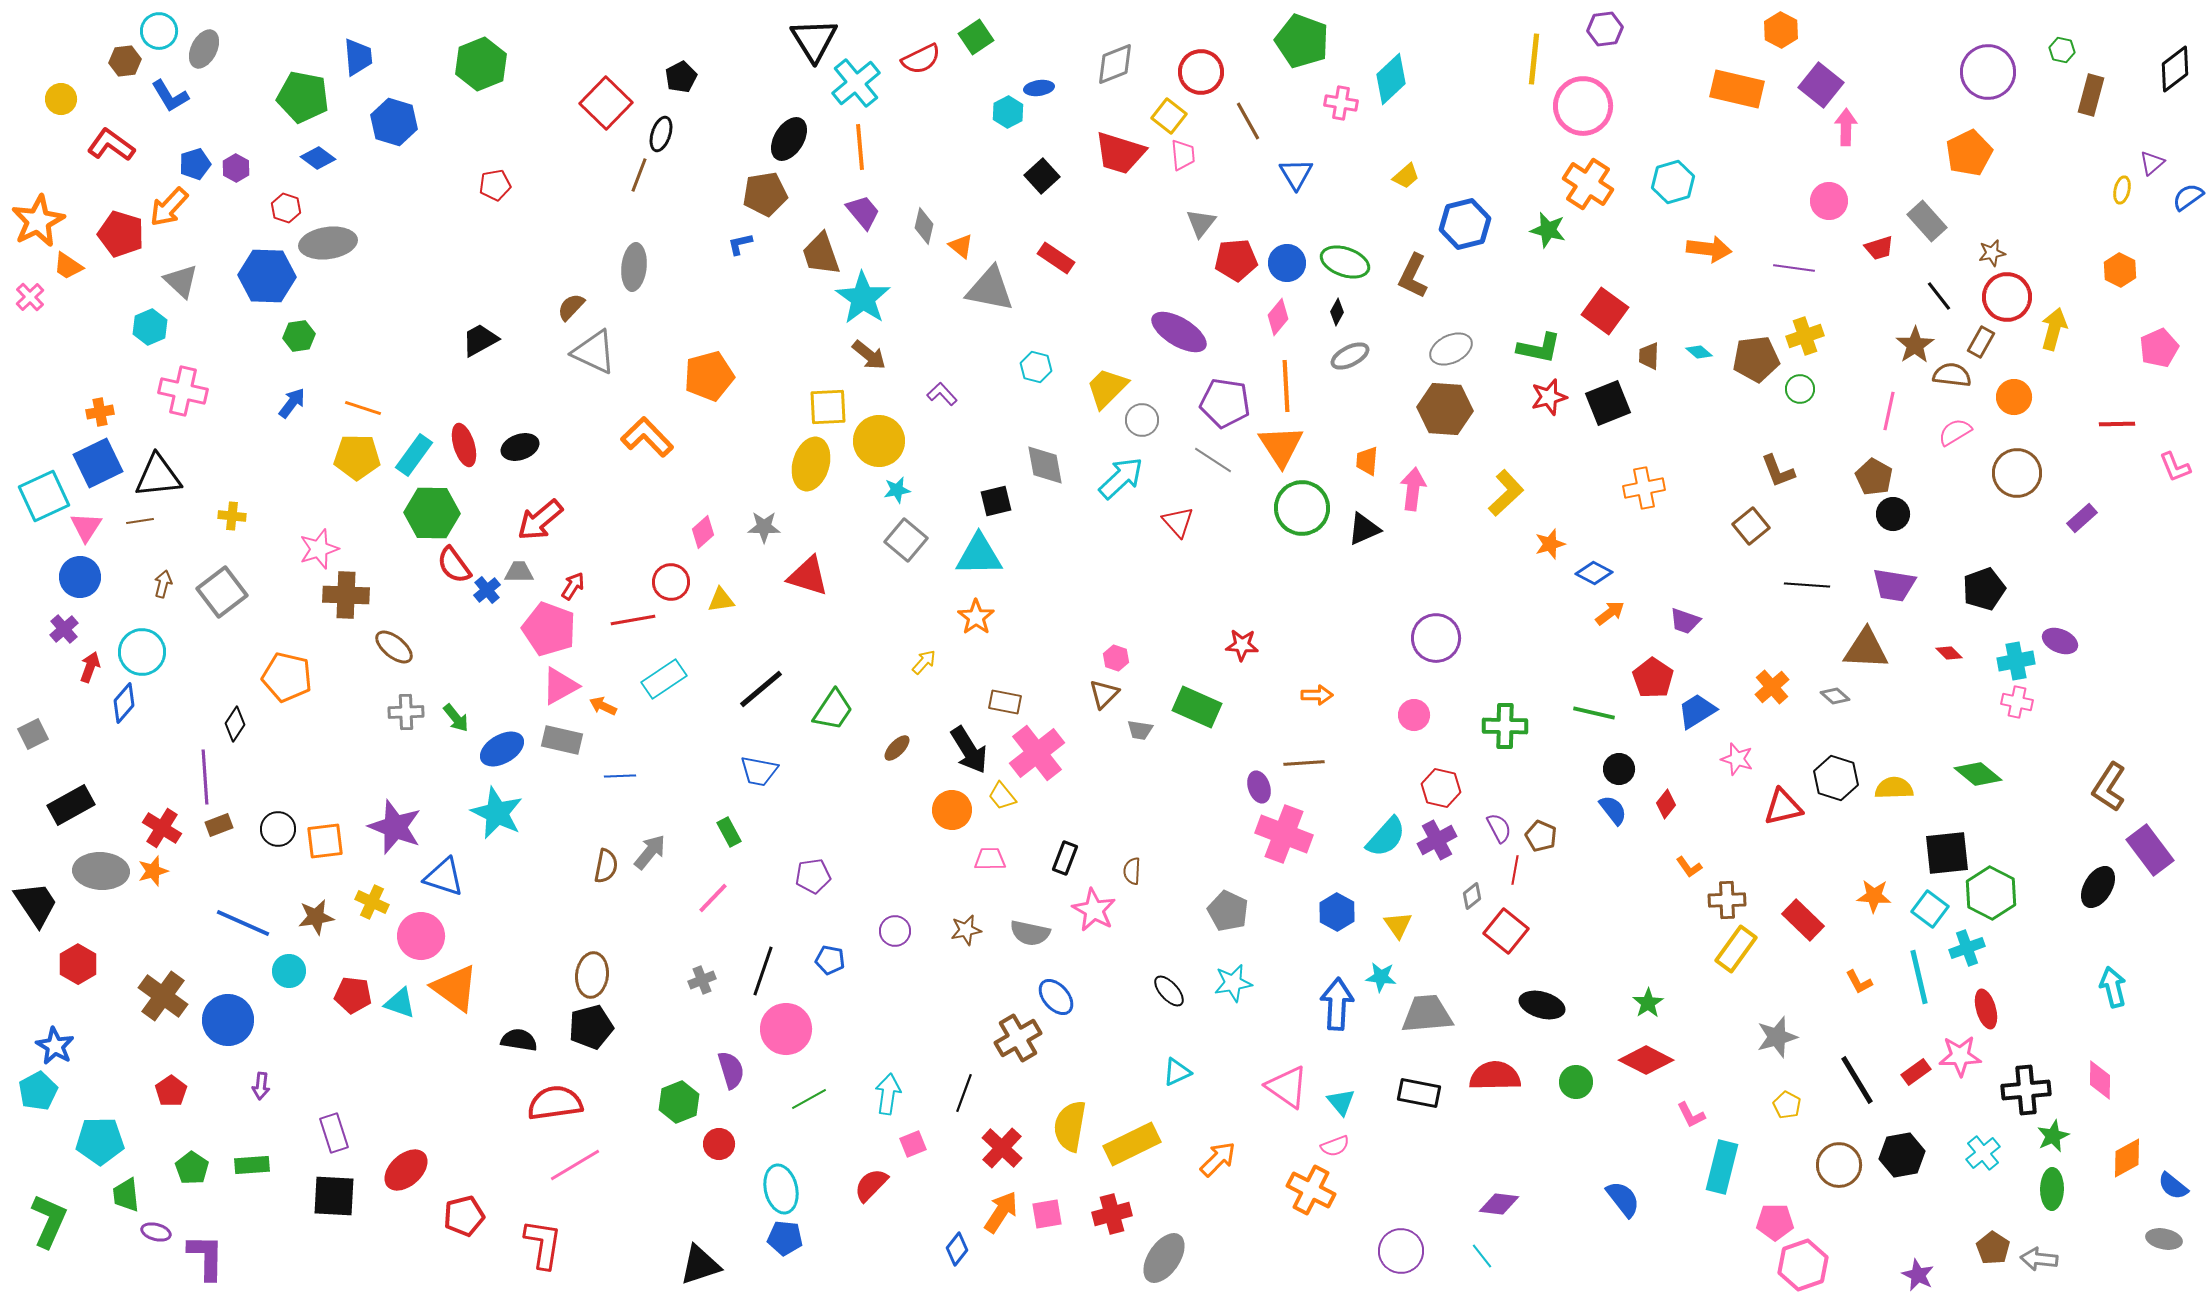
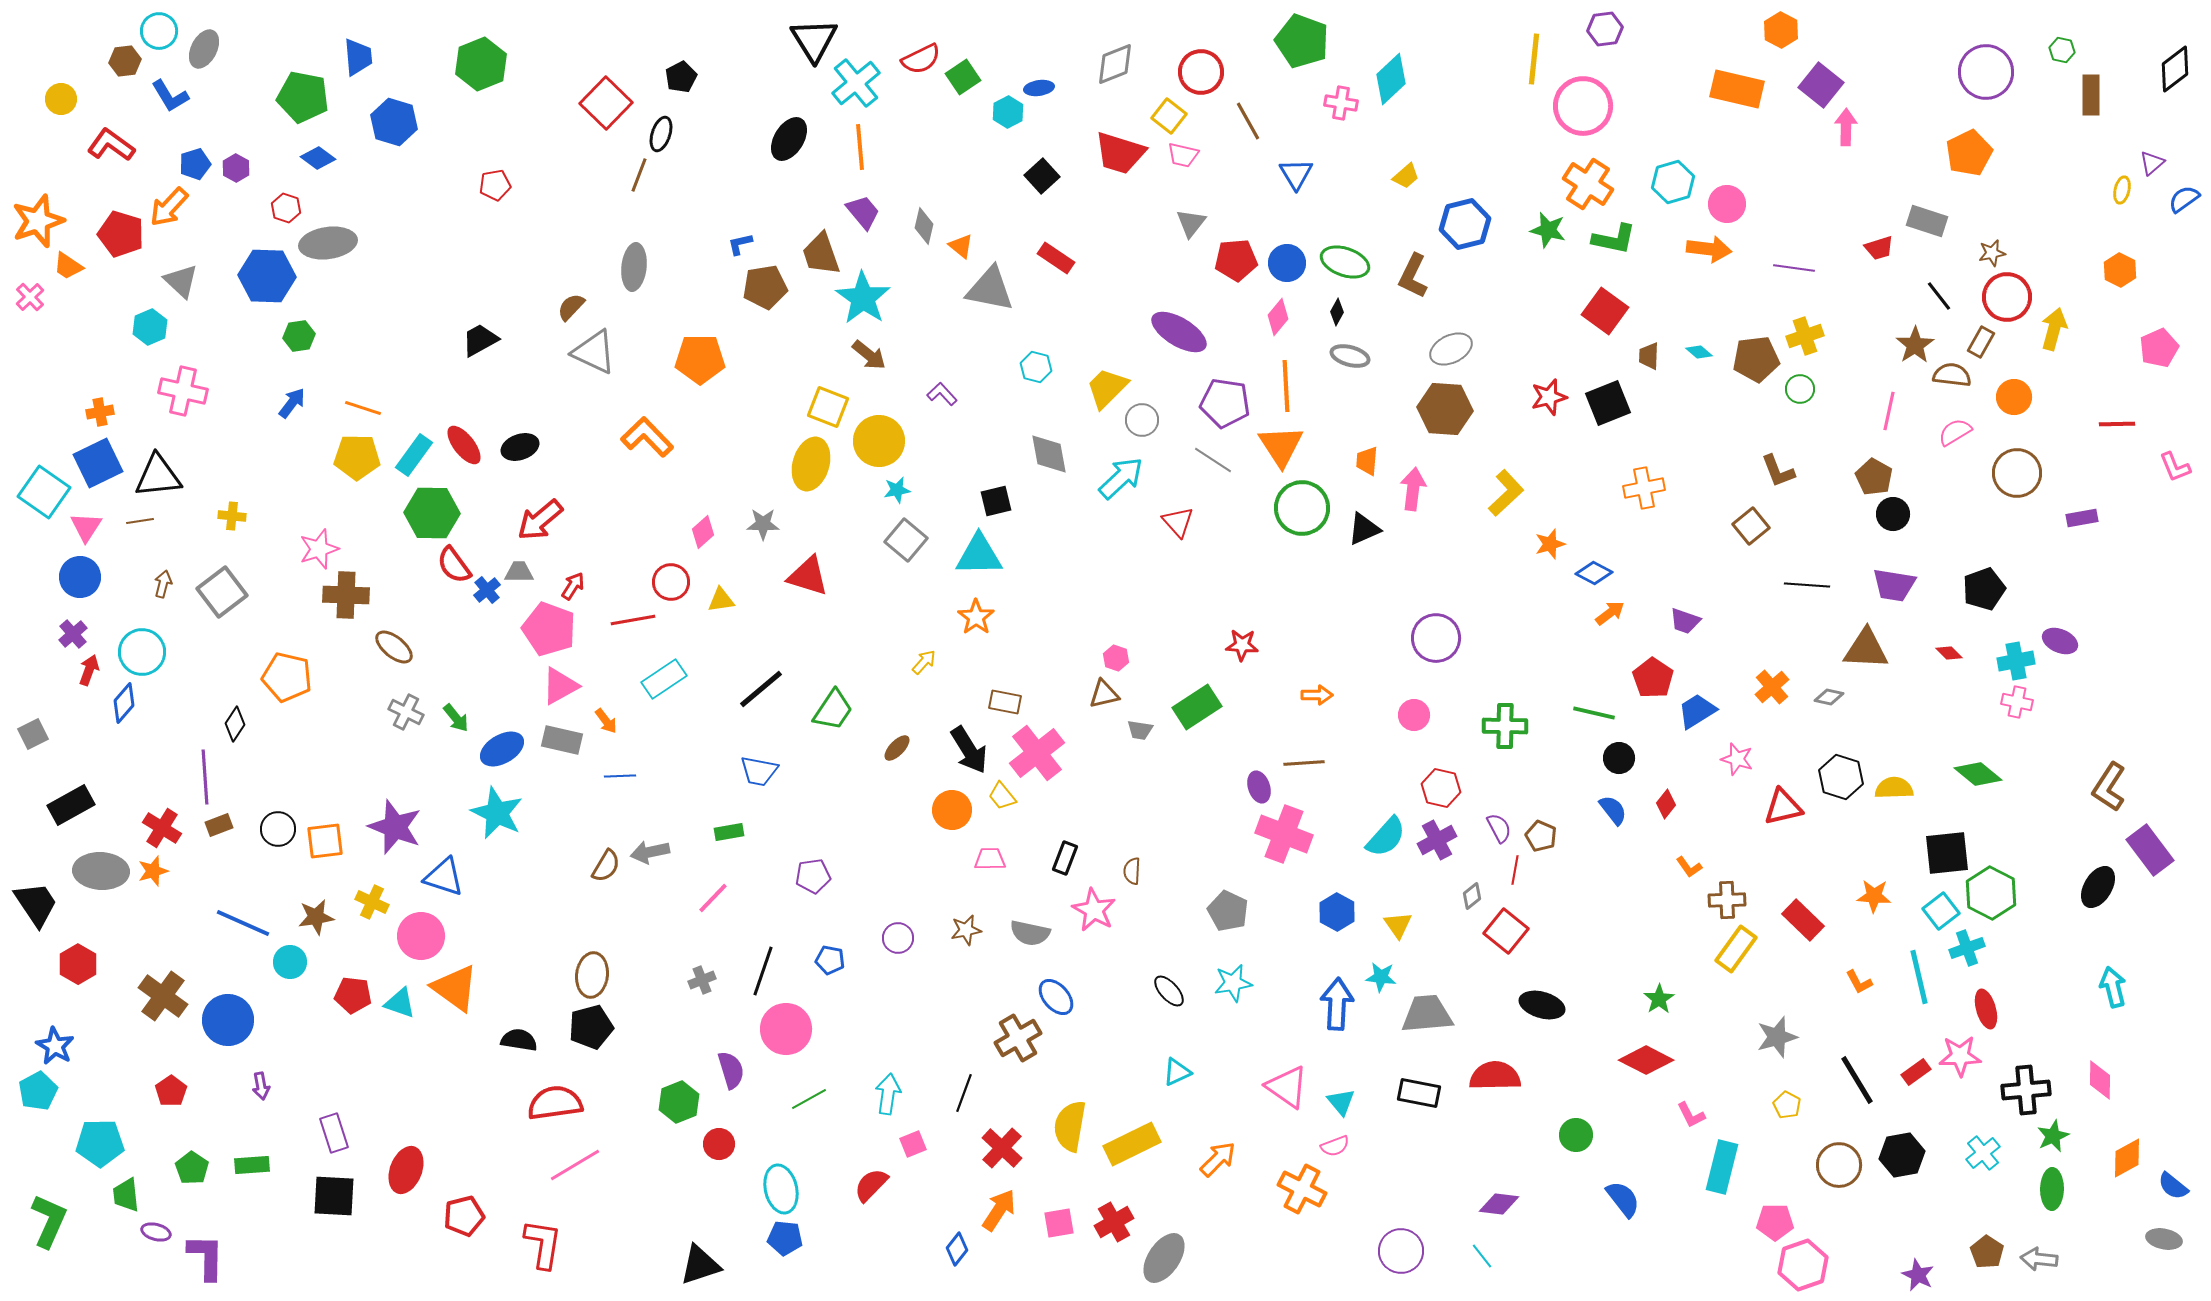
green square at (976, 37): moved 13 px left, 40 px down
purple circle at (1988, 72): moved 2 px left
brown rectangle at (2091, 95): rotated 15 degrees counterclockwise
pink trapezoid at (1183, 155): rotated 108 degrees clockwise
brown pentagon at (765, 194): moved 93 px down
blue semicircle at (2188, 197): moved 4 px left, 2 px down
pink circle at (1829, 201): moved 102 px left, 3 px down
orange star at (38, 221): rotated 8 degrees clockwise
gray rectangle at (1927, 221): rotated 30 degrees counterclockwise
gray triangle at (1201, 223): moved 10 px left
green L-shape at (1539, 348): moved 75 px right, 109 px up
gray ellipse at (1350, 356): rotated 42 degrees clockwise
orange pentagon at (709, 376): moved 9 px left, 17 px up; rotated 15 degrees clockwise
yellow square at (828, 407): rotated 24 degrees clockwise
red ellipse at (464, 445): rotated 21 degrees counterclockwise
gray diamond at (1045, 465): moved 4 px right, 11 px up
cyan square at (44, 496): moved 4 px up; rotated 30 degrees counterclockwise
purple rectangle at (2082, 518): rotated 32 degrees clockwise
gray star at (764, 527): moved 1 px left, 3 px up
purple cross at (64, 629): moved 9 px right, 5 px down
red arrow at (90, 667): moved 1 px left, 3 px down
brown triangle at (1104, 694): rotated 32 degrees clockwise
gray diamond at (1835, 696): moved 6 px left, 1 px down; rotated 28 degrees counterclockwise
orange arrow at (603, 706): moved 3 px right, 15 px down; rotated 152 degrees counterclockwise
green rectangle at (1197, 707): rotated 57 degrees counterclockwise
gray cross at (406, 712): rotated 28 degrees clockwise
black circle at (1619, 769): moved 11 px up
black hexagon at (1836, 778): moved 5 px right, 1 px up
green rectangle at (729, 832): rotated 72 degrees counterclockwise
gray arrow at (650, 852): rotated 141 degrees counterclockwise
brown semicircle at (606, 866): rotated 20 degrees clockwise
cyan square at (1930, 909): moved 11 px right, 2 px down; rotated 15 degrees clockwise
purple circle at (895, 931): moved 3 px right, 7 px down
cyan circle at (289, 971): moved 1 px right, 9 px up
green star at (1648, 1003): moved 11 px right, 4 px up
green circle at (1576, 1082): moved 53 px down
purple arrow at (261, 1086): rotated 16 degrees counterclockwise
cyan pentagon at (100, 1141): moved 2 px down
red ellipse at (406, 1170): rotated 27 degrees counterclockwise
orange cross at (1311, 1190): moved 9 px left, 1 px up
orange arrow at (1001, 1212): moved 2 px left, 2 px up
pink square at (1047, 1214): moved 12 px right, 9 px down
red cross at (1112, 1214): moved 2 px right, 8 px down; rotated 15 degrees counterclockwise
brown pentagon at (1993, 1248): moved 6 px left, 4 px down
